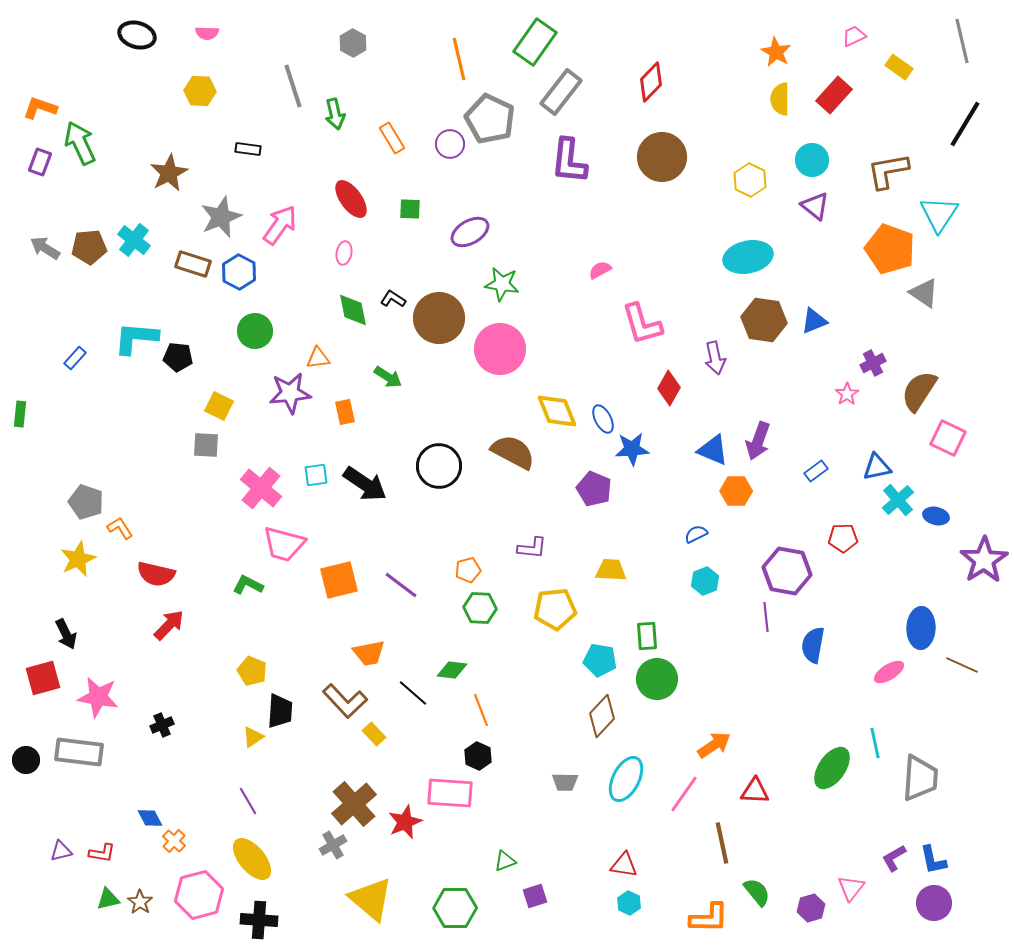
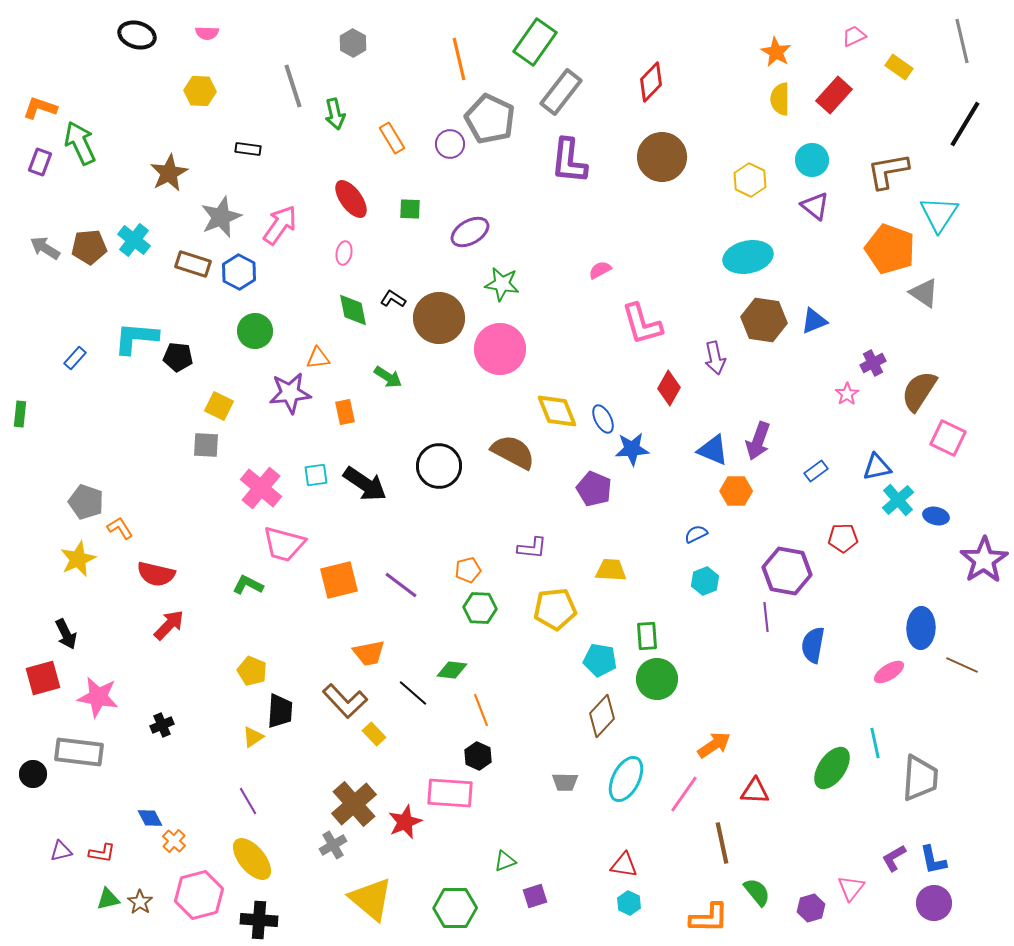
black circle at (26, 760): moved 7 px right, 14 px down
